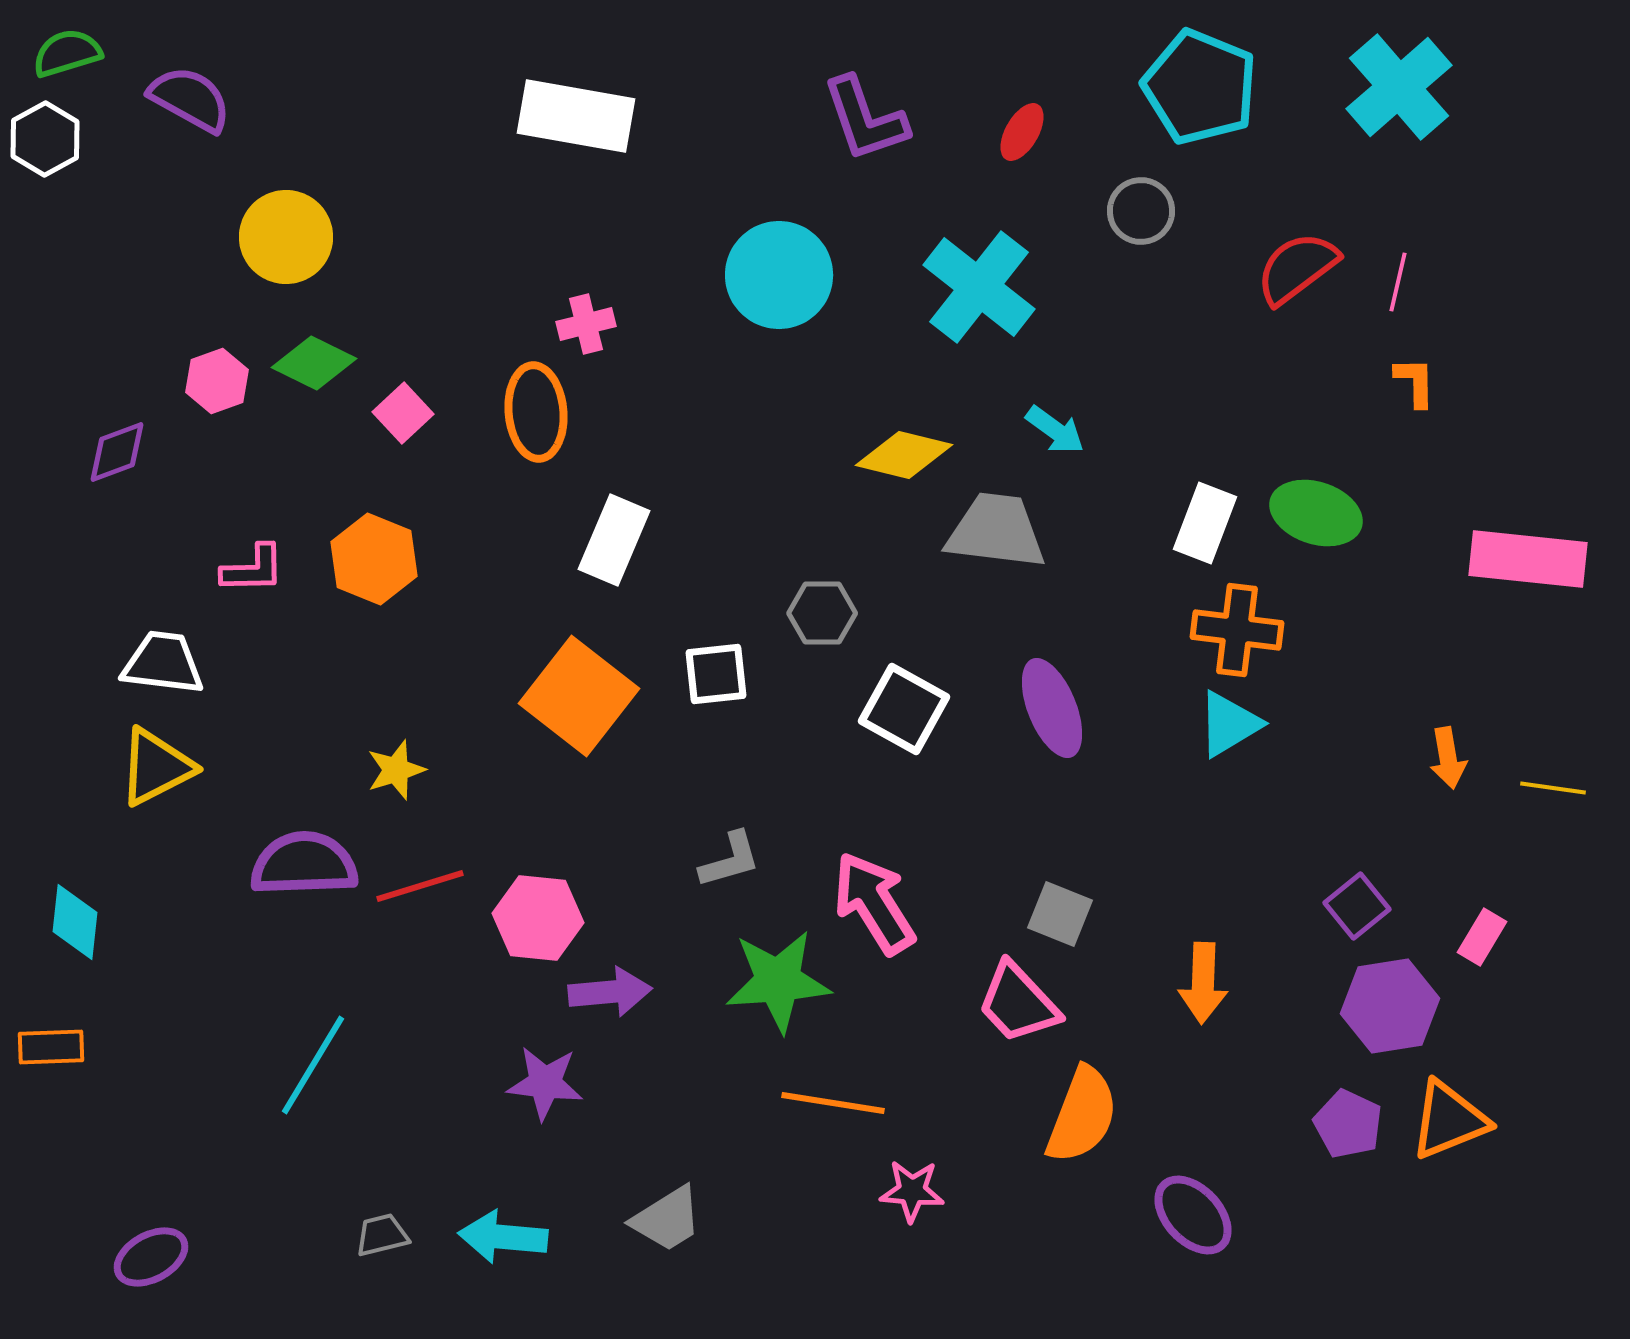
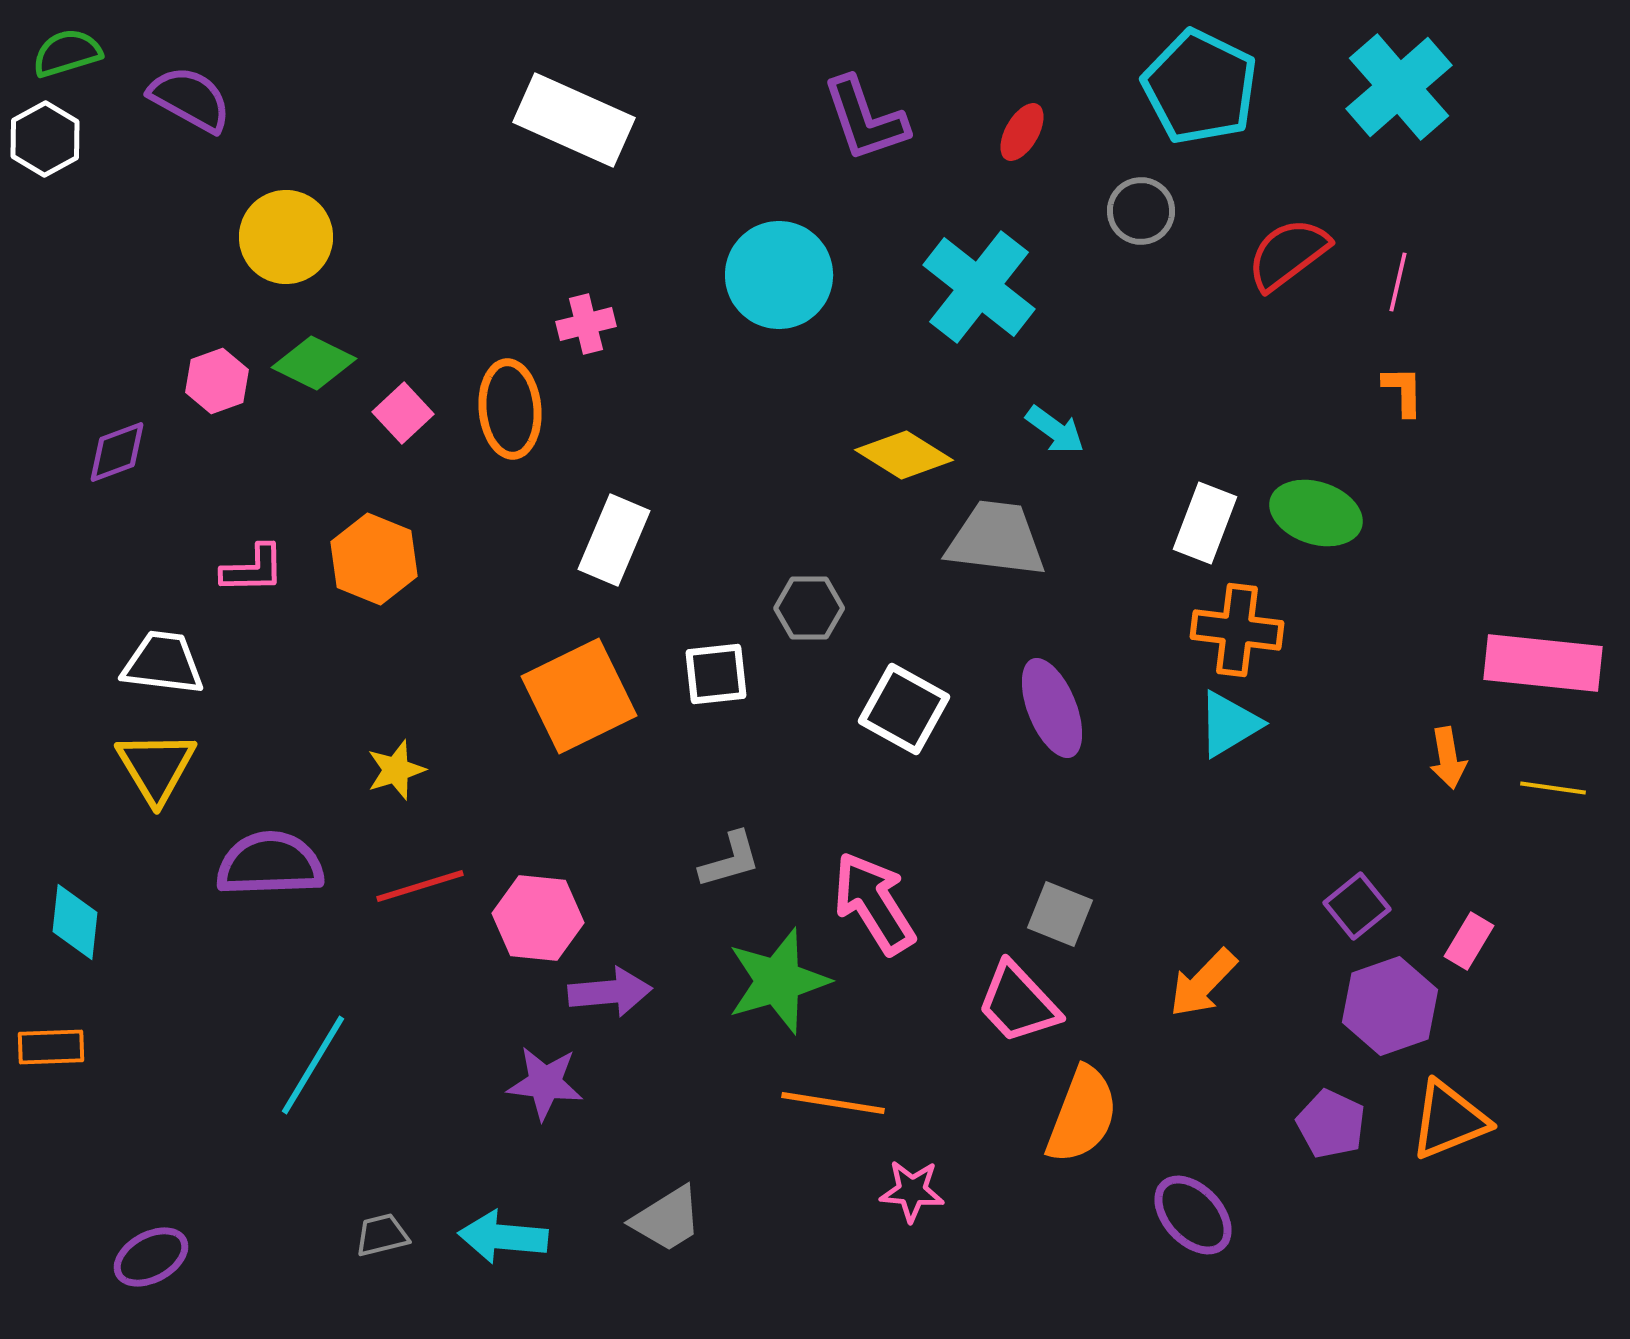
cyan pentagon at (1200, 87): rotated 4 degrees clockwise
white rectangle at (576, 116): moved 2 px left, 4 px down; rotated 14 degrees clockwise
red semicircle at (1297, 268): moved 9 px left, 14 px up
orange L-shape at (1415, 382): moved 12 px left, 9 px down
orange ellipse at (536, 412): moved 26 px left, 3 px up
yellow diamond at (904, 455): rotated 18 degrees clockwise
gray trapezoid at (996, 531): moved 8 px down
pink rectangle at (1528, 559): moved 15 px right, 104 px down
gray hexagon at (822, 613): moved 13 px left, 5 px up
orange square at (579, 696): rotated 26 degrees clockwise
yellow triangle at (156, 767): rotated 34 degrees counterclockwise
purple semicircle at (304, 864): moved 34 px left
pink rectangle at (1482, 937): moved 13 px left, 4 px down
green star at (778, 981): rotated 12 degrees counterclockwise
orange arrow at (1203, 983): rotated 42 degrees clockwise
purple hexagon at (1390, 1006): rotated 10 degrees counterclockwise
purple pentagon at (1348, 1124): moved 17 px left
